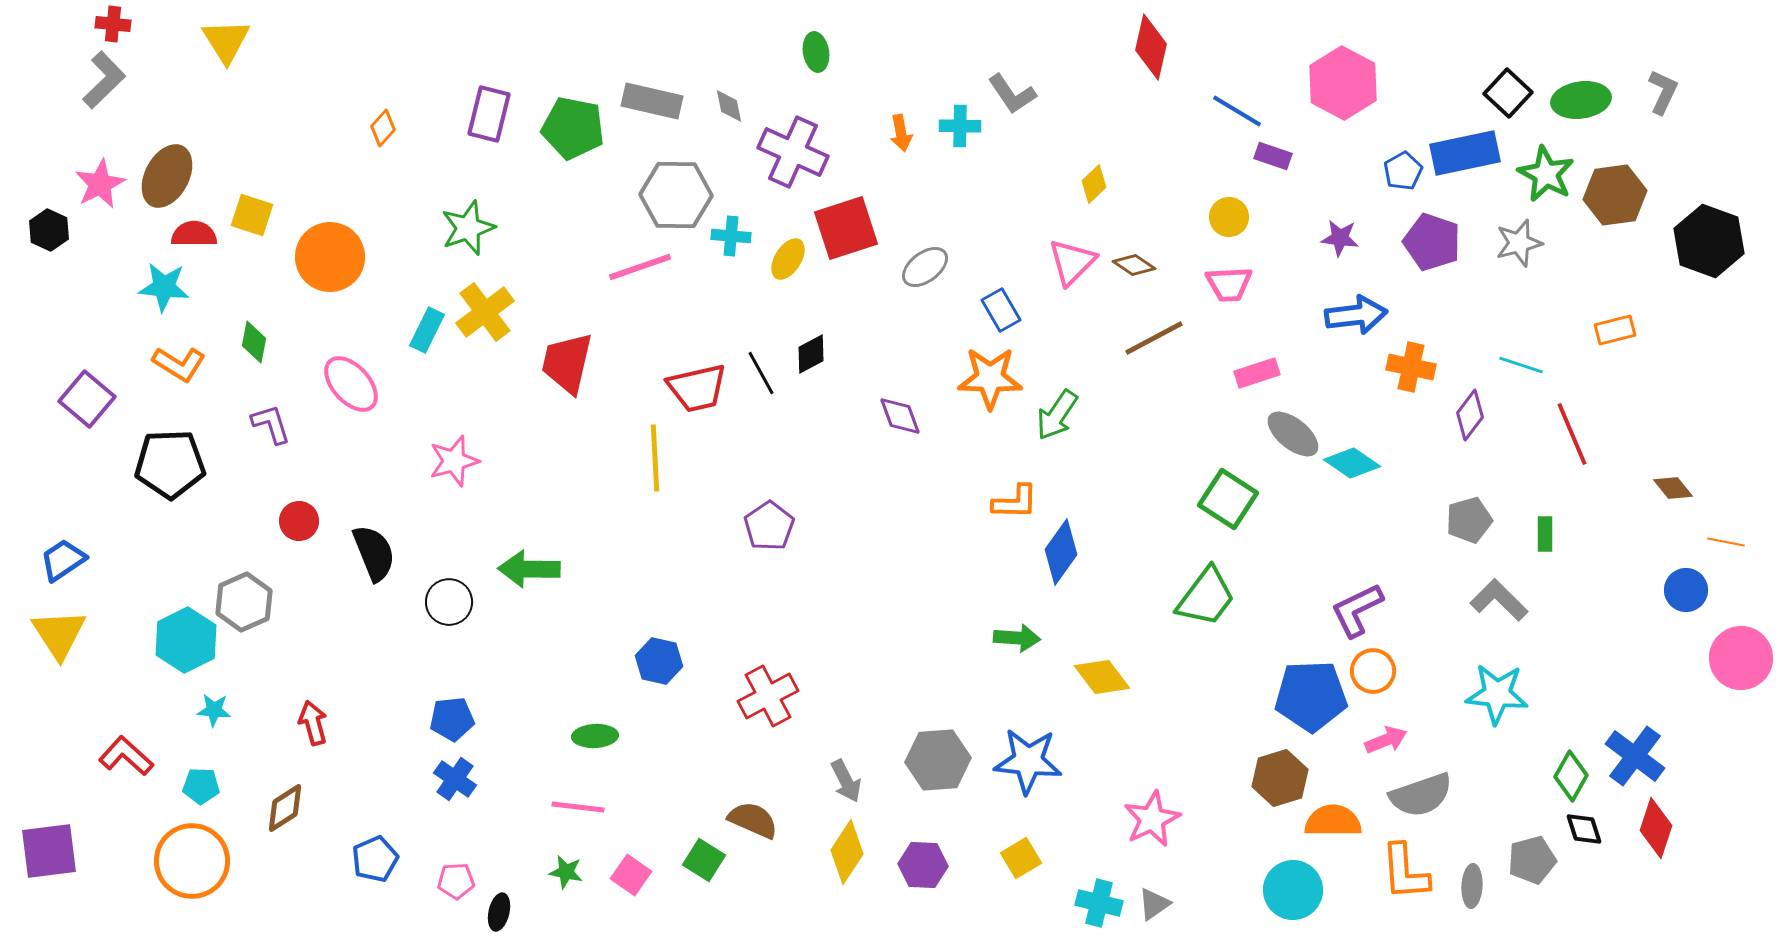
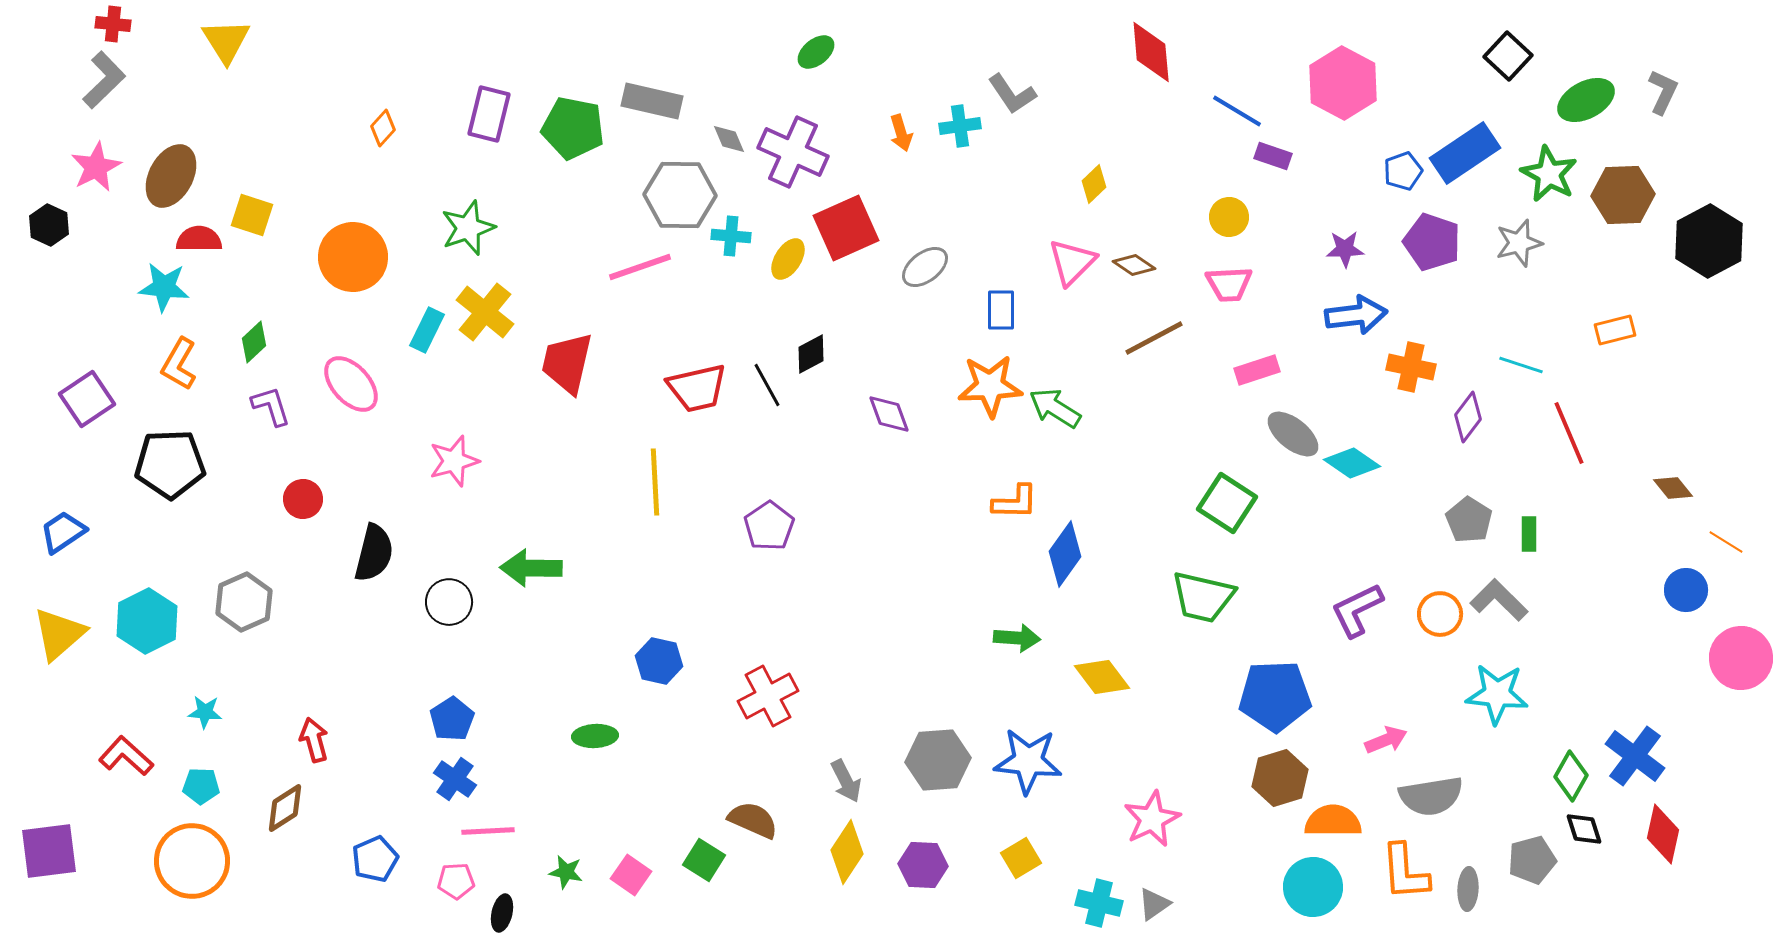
red diamond at (1151, 47): moved 5 px down; rotated 18 degrees counterclockwise
green ellipse at (816, 52): rotated 60 degrees clockwise
black square at (1508, 93): moved 37 px up
green ellipse at (1581, 100): moved 5 px right; rotated 20 degrees counterclockwise
gray diamond at (729, 106): moved 33 px down; rotated 12 degrees counterclockwise
cyan cross at (960, 126): rotated 9 degrees counterclockwise
orange arrow at (901, 133): rotated 6 degrees counterclockwise
blue rectangle at (1465, 153): rotated 22 degrees counterclockwise
blue pentagon at (1403, 171): rotated 9 degrees clockwise
green star at (1546, 174): moved 3 px right
brown ellipse at (167, 176): moved 4 px right
pink star at (100, 184): moved 4 px left, 17 px up
gray hexagon at (676, 195): moved 4 px right
brown hexagon at (1615, 195): moved 8 px right; rotated 6 degrees clockwise
red square at (846, 228): rotated 6 degrees counterclockwise
black hexagon at (49, 230): moved 5 px up
red semicircle at (194, 234): moved 5 px right, 5 px down
purple star at (1340, 238): moved 5 px right, 11 px down; rotated 9 degrees counterclockwise
black hexagon at (1709, 241): rotated 12 degrees clockwise
orange circle at (330, 257): moved 23 px right
blue rectangle at (1001, 310): rotated 30 degrees clockwise
yellow cross at (485, 312): rotated 14 degrees counterclockwise
green diamond at (254, 342): rotated 36 degrees clockwise
orange L-shape at (179, 364): rotated 88 degrees clockwise
black line at (761, 373): moved 6 px right, 12 px down
pink rectangle at (1257, 373): moved 3 px up
orange star at (990, 378): moved 8 px down; rotated 4 degrees counterclockwise
purple square at (87, 399): rotated 16 degrees clockwise
green arrow at (1057, 415): moved 2 px left, 7 px up; rotated 88 degrees clockwise
purple diamond at (1470, 415): moved 2 px left, 2 px down
purple diamond at (900, 416): moved 11 px left, 2 px up
purple L-shape at (271, 424): moved 18 px up
red line at (1572, 434): moved 3 px left, 1 px up
yellow line at (655, 458): moved 24 px down
green square at (1228, 499): moved 1 px left, 4 px down
gray pentagon at (1469, 520): rotated 24 degrees counterclockwise
red circle at (299, 521): moved 4 px right, 22 px up
green rectangle at (1545, 534): moved 16 px left
orange line at (1726, 542): rotated 21 degrees clockwise
blue diamond at (1061, 552): moved 4 px right, 2 px down
black semicircle at (374, 553): rotated 36 degrees clockwise
blue trapezoid at (63, 560): moved 28 px up
green arrow at (529, 569): moved 2 px right, 1 px up
green trapezoid at (1206, 597): moved 3 px left; rotated 66 degrees clockwise
yellow triangle at (59, 634): rotated 22 degrees clockwise
cyan hexagon at (186, 640): moved 39 px left, 19 px up
orange circle at (1373, 671): moved 67 px right, 57 px up
blue pentagon at (1311, 696): moved 36 px left
cyan star at (214, 710): moved 9 px left, 2 px down
blue pentagon at (452, 719): rotated 27 degrees counterclockwise
red arrow at (313, 723): moved 1 px right, 17 px down
gray semicircle at (1421, 795): moved 10 px right, 1 px down; rotated 10 degrees clockwise
pink line at (578, 807): moved 90 px left, 24 px down; rotated 10 degrees counterclockwise
red diamond at (1656, 828): moved 7 px right, 6 px down; rotated 6 degrees counterclockwise
gray ellipse at (1472, 886): moved 4 px left, 3 px down
cyan circle at (1293, 890): moved 20 px right, 3 px up
black ellipse at (499, 912): moved 3 px right, 1 px down
